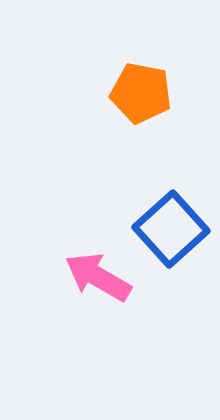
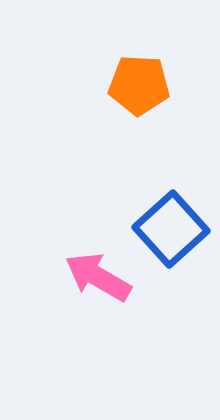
orange pentagon: moved 2 px left, 8 px up; rotated 8 degrees counterclockwise
